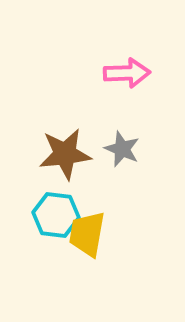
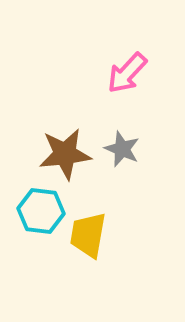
pink arrow: rotated 135 degrees clockwise
cyan hexagon: moved 15 px left, 4 px up
yellow trapezoid: moved 1 px right, 1 px down
